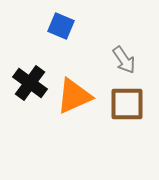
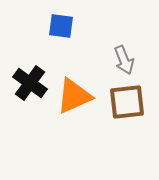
blue square: rotated 16 degrees counterclockwise
gray arrow: rotated 12 degrees clockwise
brown square: moved 2 px up; rotated 6 degrees counterclockwise
